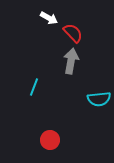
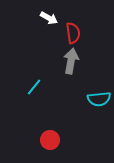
red semicircle: rotated 35 degrees clockwise
cyan line: rotated 18 degrees clockwise
